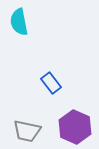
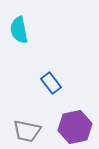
cyan semicircle: moved 8 px down
purple hexagon: rotated 24 degrees clockwise
